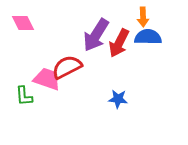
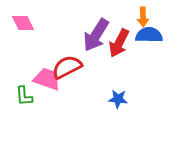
blue semicircle: moved 1 px right, 2 px up
